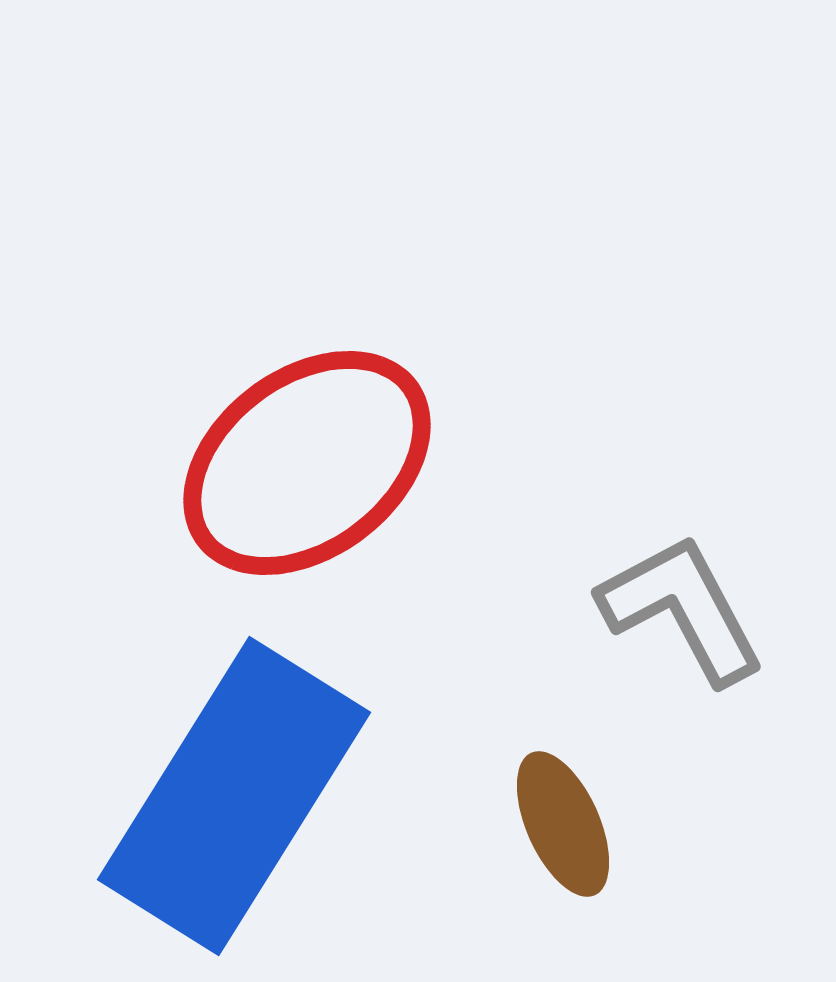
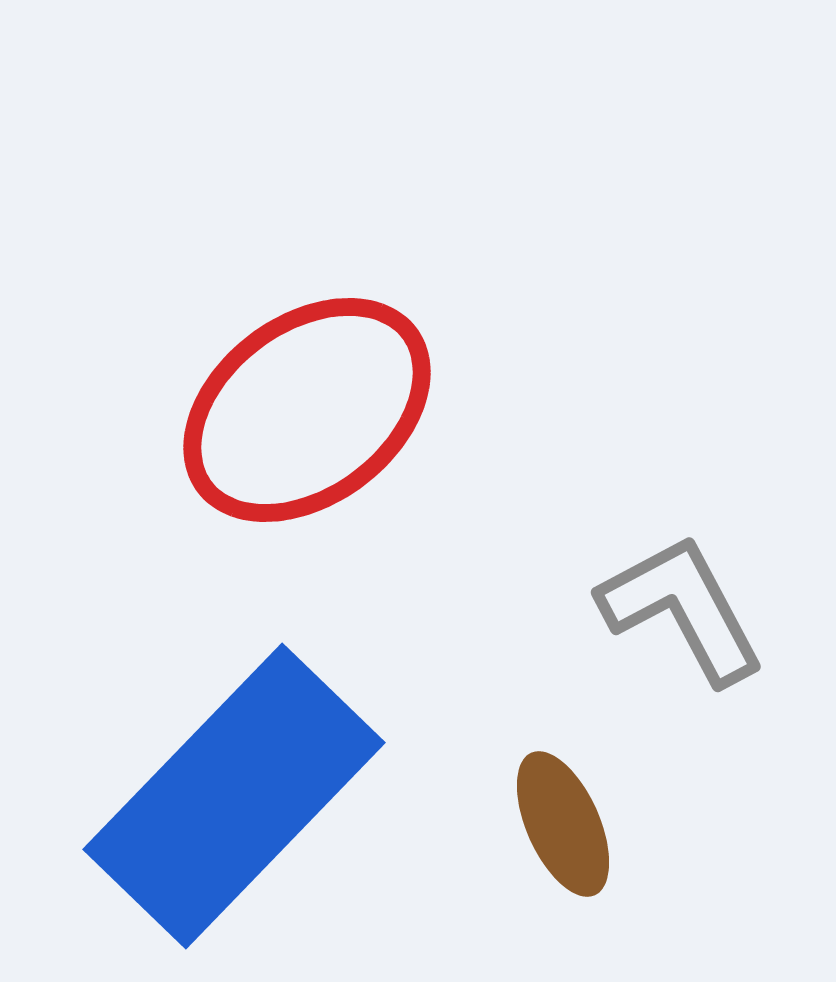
red ellipse: moved 53 px up
blue rectangle: rotated 12 degrees clockwise
